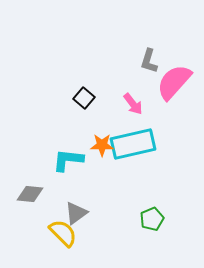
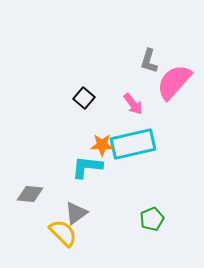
cyan L-shape: moved 19 px right, 7 px down
